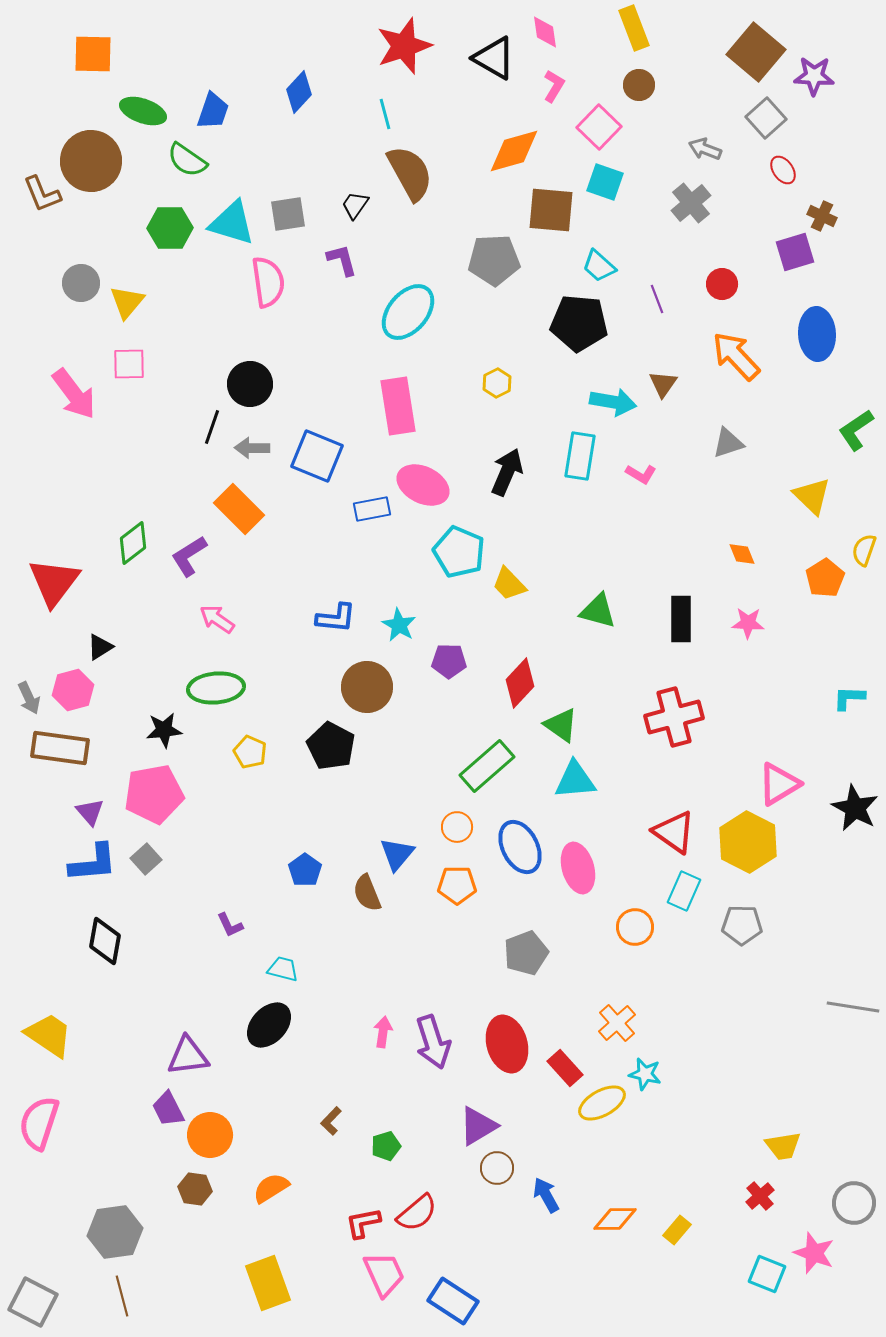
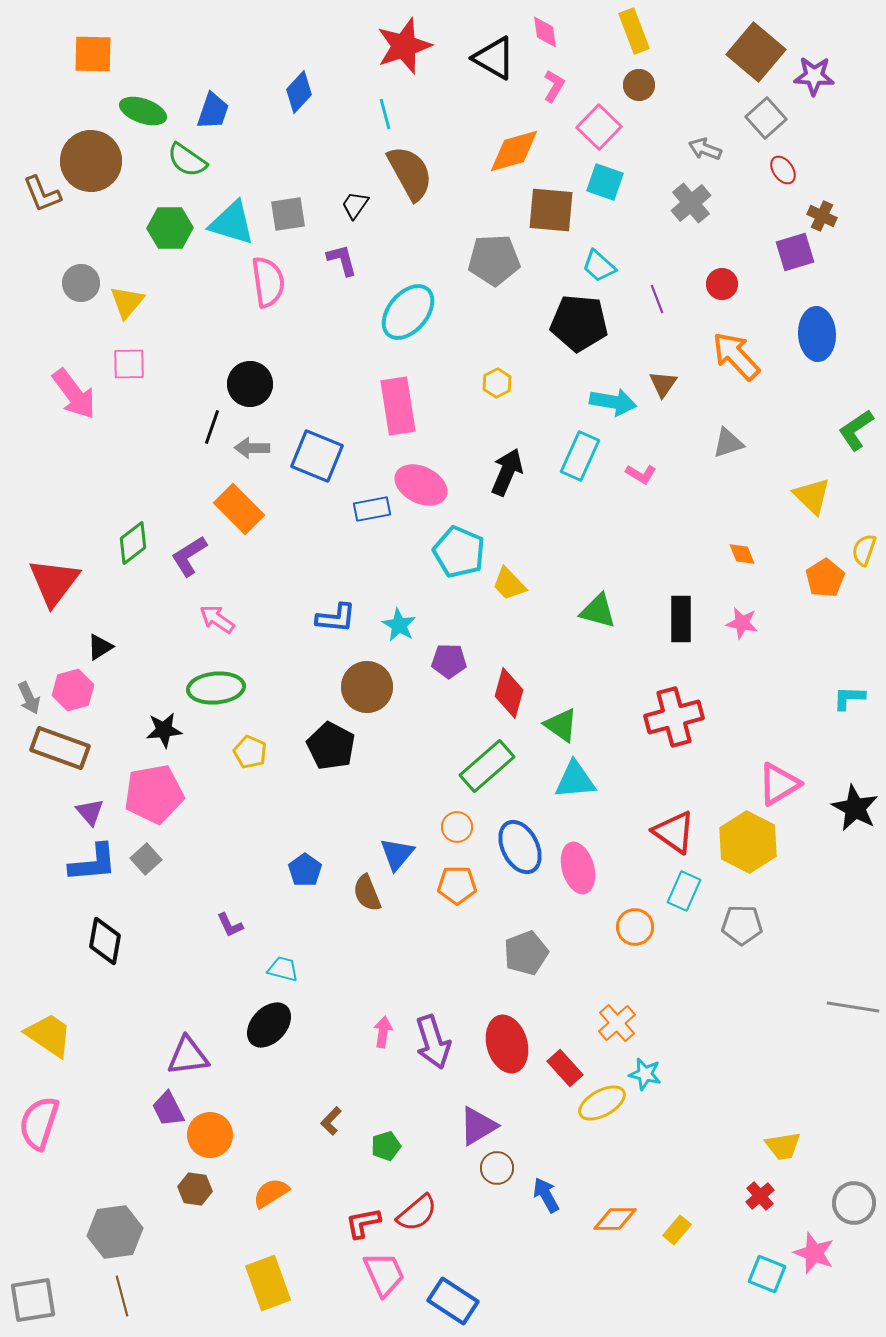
yellow rectangle at (634, 28): moved 3 px down
cyan rectangle at (580, 456): rotated 15 degrees clockwise
pink ellipse at (423, 485): moved 2 px left
pink star at (748, 623): moved 6 px left; rotated 8 degrees clockwise
red diamond at (520, 683): moved 11 px left, 10 px down; rotated 27 degrees counterclockwise
brown rectangle at (60, 748): rotated 12 degrees clockwise
orange semicircle at (271, 1188): moved 5 px down
gray square at (33, 1302): moved 2 px up; rotated 36 degrees counterclockwise
